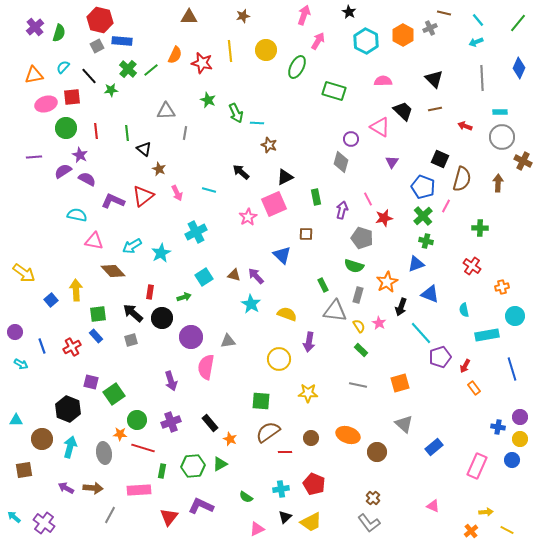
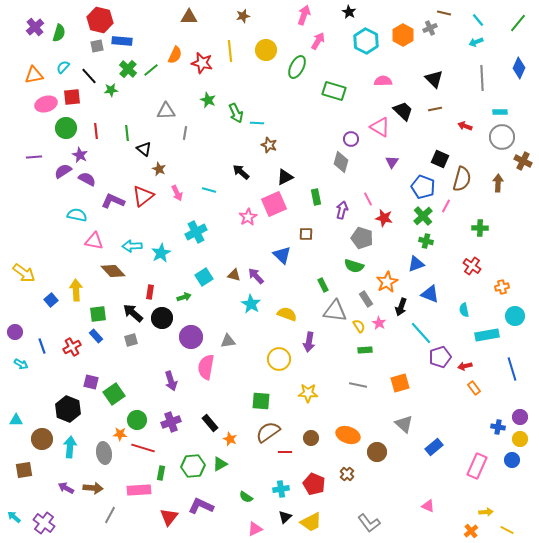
gray square at (97, 46): rotated 16 degrees clockwise
red star at (384, 218): rotated 24 degrees clockwise
cyan arrow at (132, 246): rotated 30 degrees clockwise
gray rectangle at (358, 295): moved 8 px right, 4 px down; rotated 49 degrees counterclockwise
green rectangle at (361, 350): moved 4 px right; rotated 48 degrees counterclockwise
red arrow at (465, 366): rotated 48 degrees clockwise
cyan arrow at (70, 447): rotated 10 degrees counterclockwise
green rectangle at (162, 471): moved 1 px left, 2 px down
brown cross at (373, 498): moved 26 px left, 24 px up
pink triangle at (433, 506): moved 5 px left
pink triangle at (257, 529): moved 2 px left
